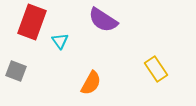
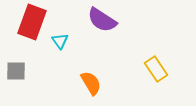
purple semicircle: moved 1 px left
gray square: rotated 20 degrees counterclockwise
orange semicircle: rotated 60 degrees counterclockwise
